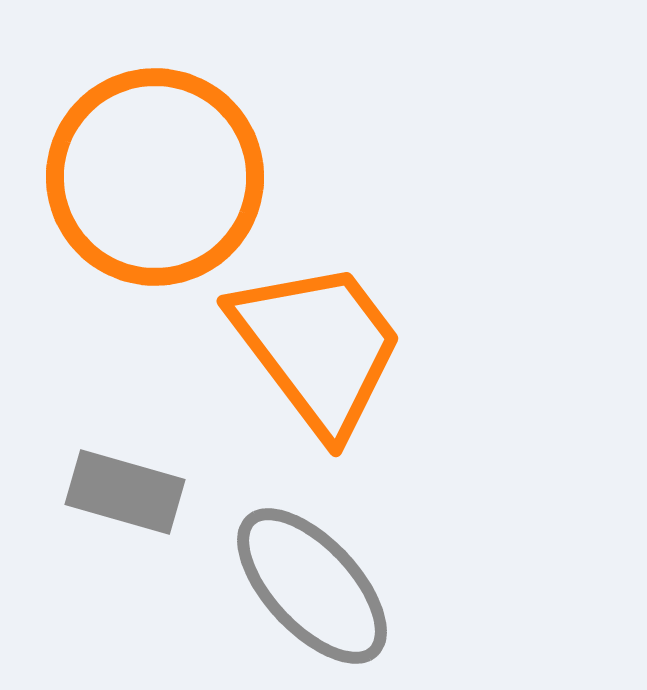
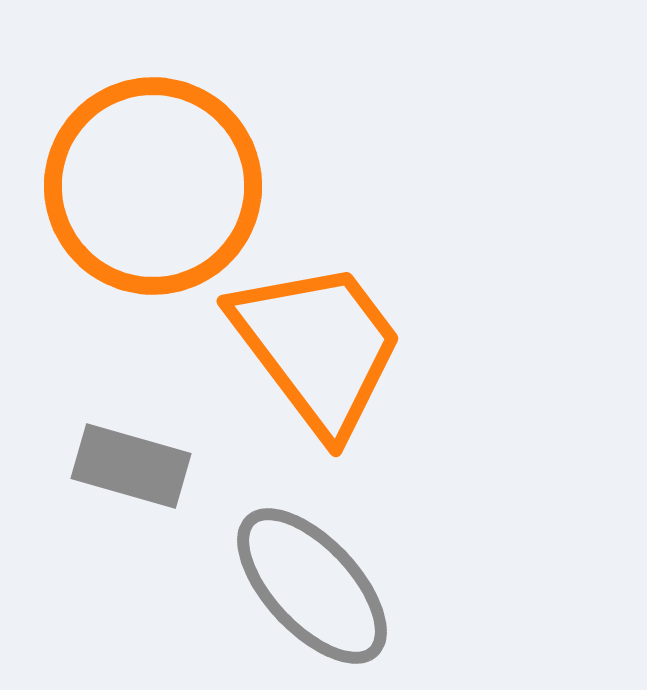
orange circle: moved 2 px left, 9 px down
gray rectangle: moved 6 px right, 26 px up
